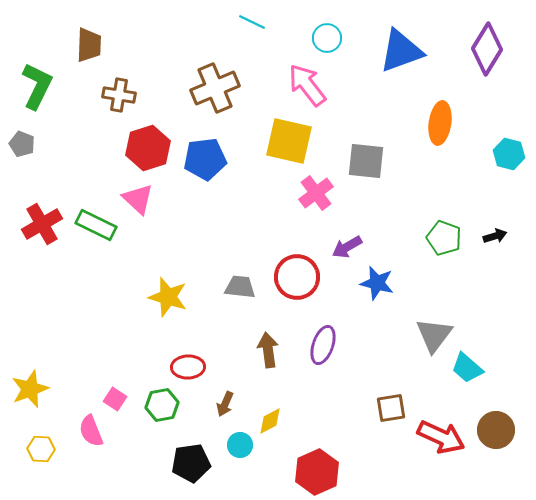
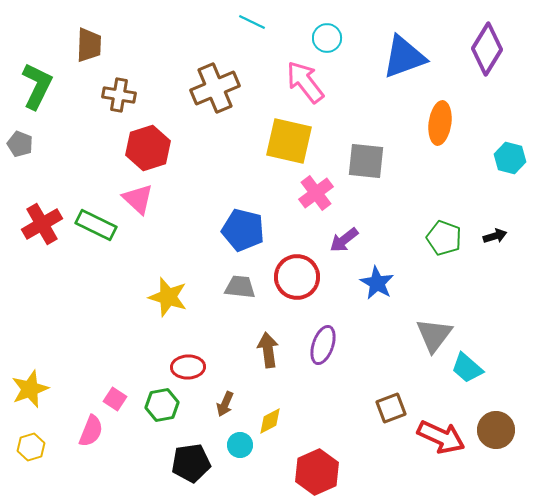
blue triangle at (401, 51): moved 3 px right, 6 px down
pink arrow at (307, 85): moved 2 px left, 3 px up
gray pentagon at (22, 144): moved 2 px left
cyan hexagon at (509, 154): moved 1 px right, 4 px down
blue pentagon at (205, 159): moved 38 px right, 71 px down; rotated 21 degrees clockwise
purple arrow at (347, 247): moved 3 px left, 7 px up; rotated 8 degrees counterclockwise
blue star at (377, 283): rotated 16 degrees clockwise
brown square at (391, 408): rotated 12 degrees counterclockwise
pink semicircle at (91, 431): rotated 136 degrees counterclockwise
yellow hexagon at (41, 449): moved 10 px left, 2 px up; rotated 20 degrees counterclockwise
